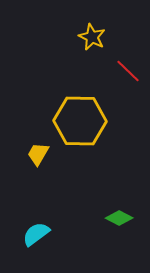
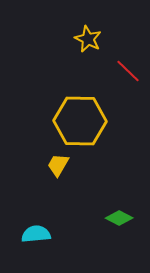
yellow star: moved 4 px left, 2 px down
yellow trapezoid: moved 20 px right, 11 px down
cyan semicircle: rotated 32 degrees clockwise
